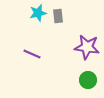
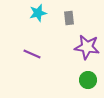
gray rectangle: moved 11 px right, 2 px down
